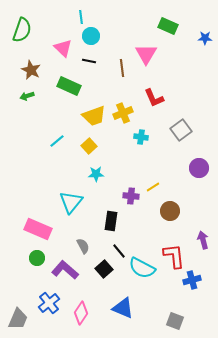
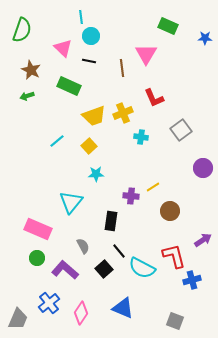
purple circle at (199, 168): moved 4 px right
purple arrow at (203, 240): rotated 72 degrees clockwise
red L-shape at (174, 256): rotated 8 degrees counterclockwise
